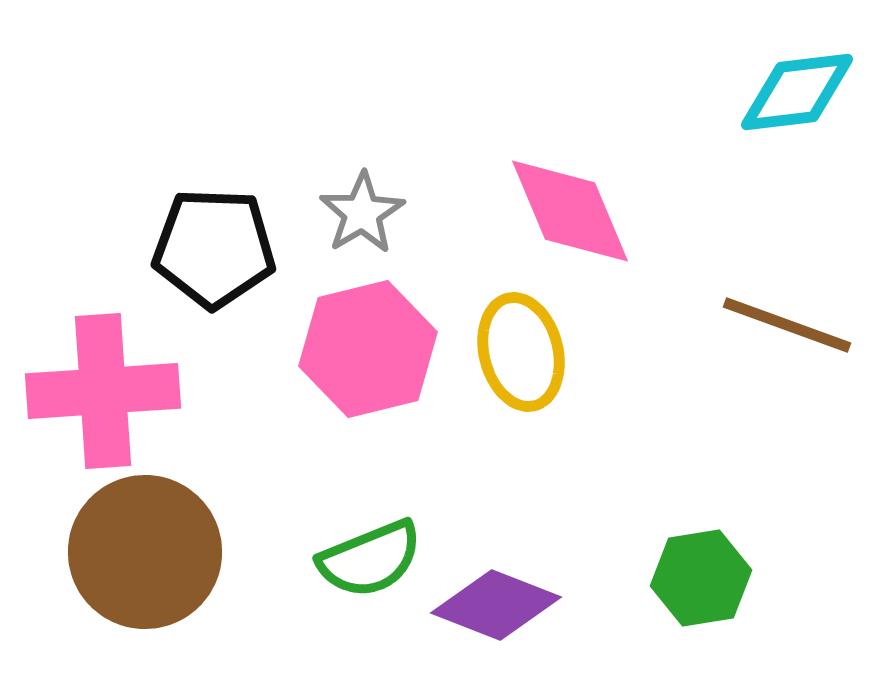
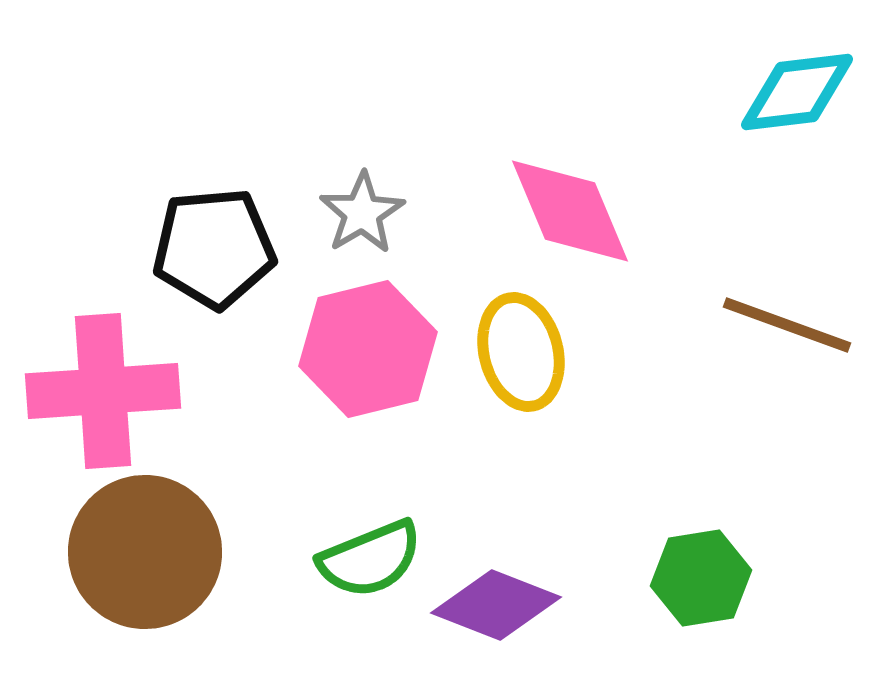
black pentagon: rotated 7 degrees counterclockwise
